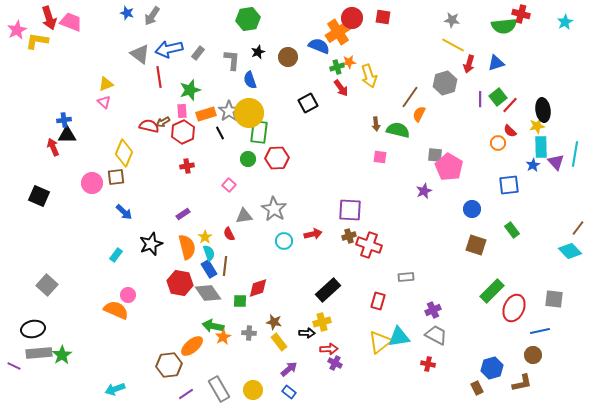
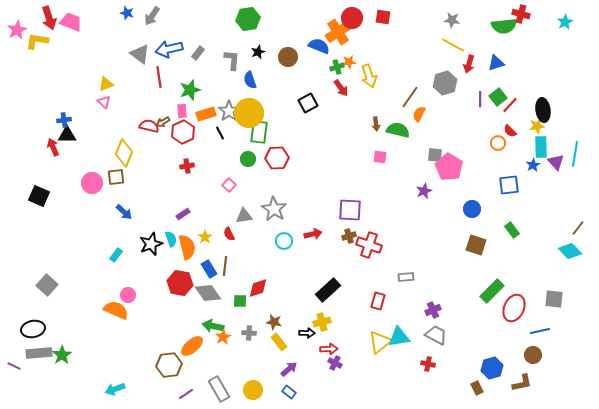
cyan semicircle at (209, 253): moved 38 px left, 14 px up
